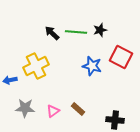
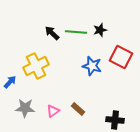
blue arrow: moved 2 px down; rotated 144 degrees clockwise
